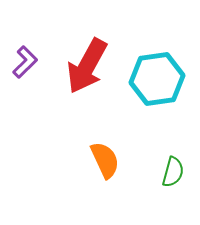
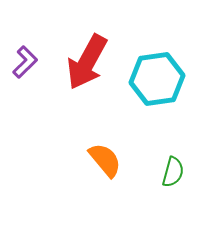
red arrow: moved 4 px up
orange semicircle: rotated 15 degrees counterclockwise
